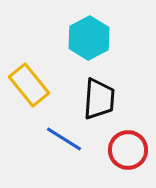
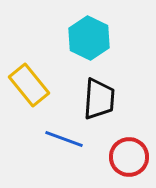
cyan hexagon: rotated 6 degrees counterclockwise
blue line: rotated 12 degrees counterclockwise
red circle: moved 1 px right, 7 px down
